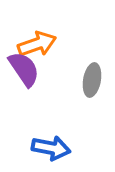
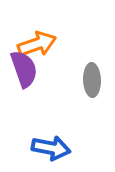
purple semicircle: rotated 15 degrees clockwise
gray ellipse: rotated 12 degrees counterclockwise
